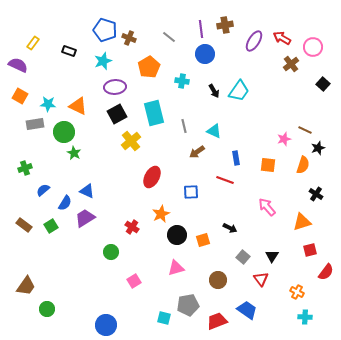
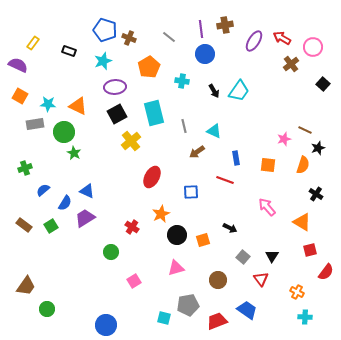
orange triangle at (302, 222): rotated 48 degrees clockwise
